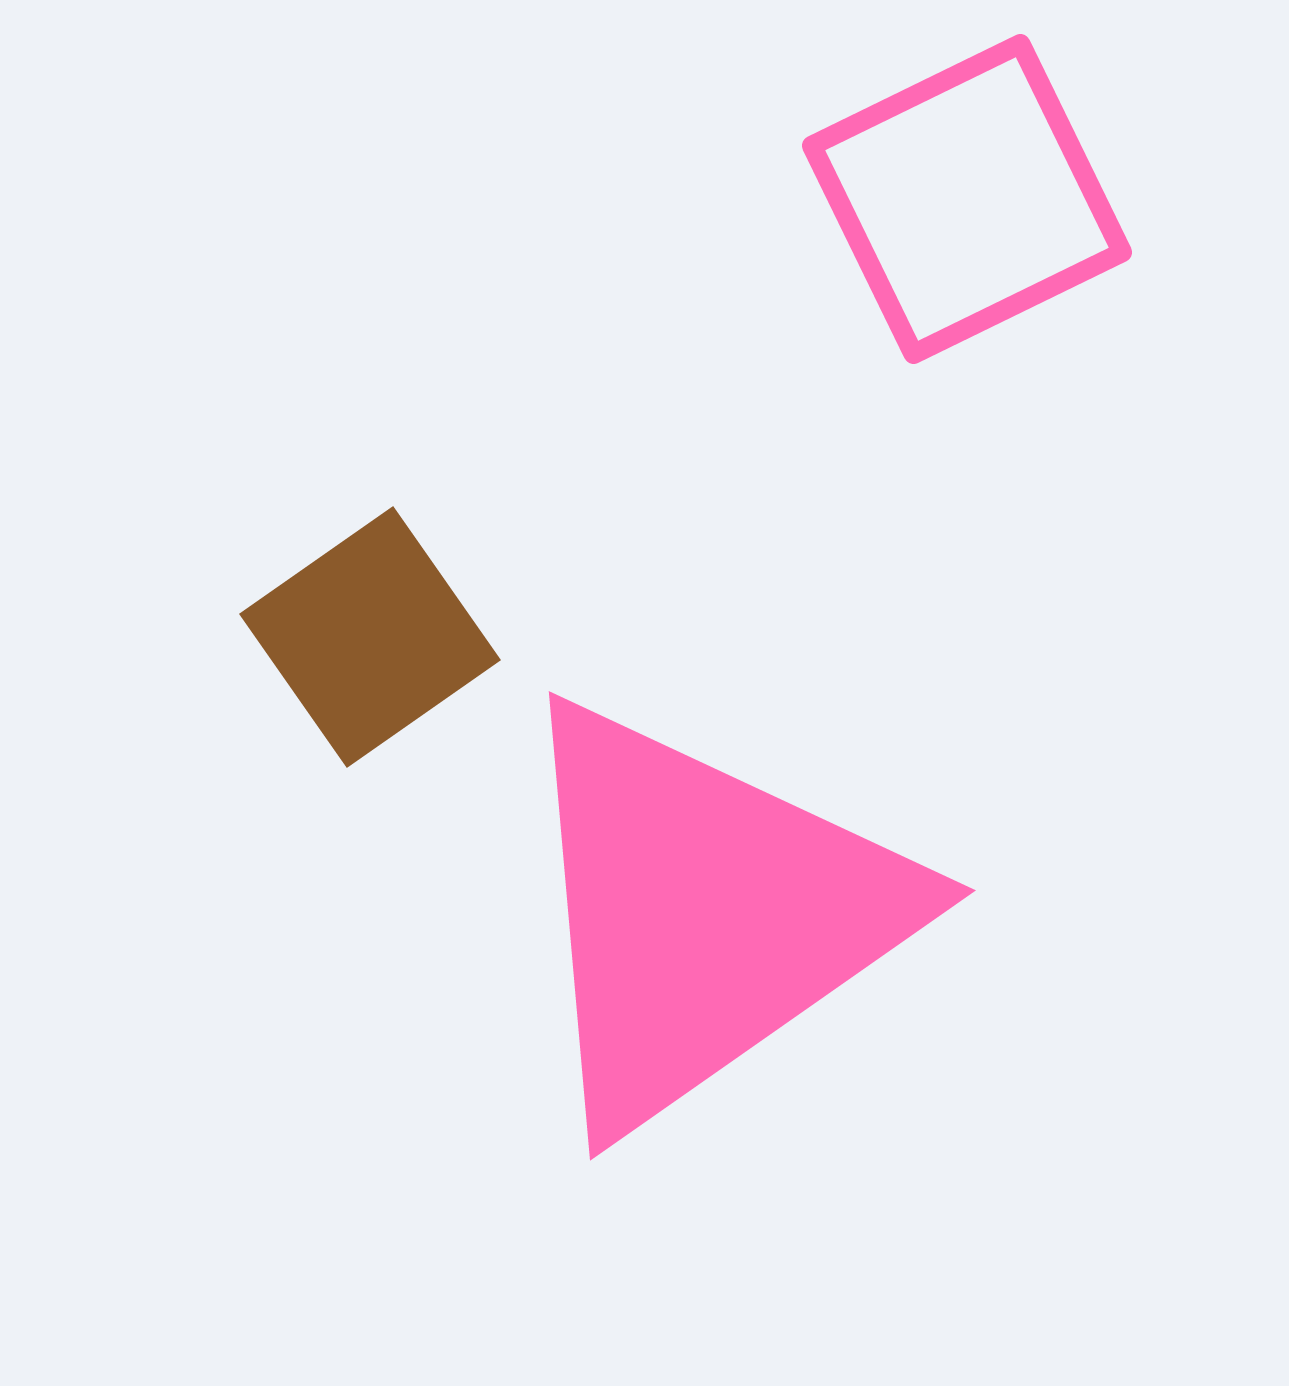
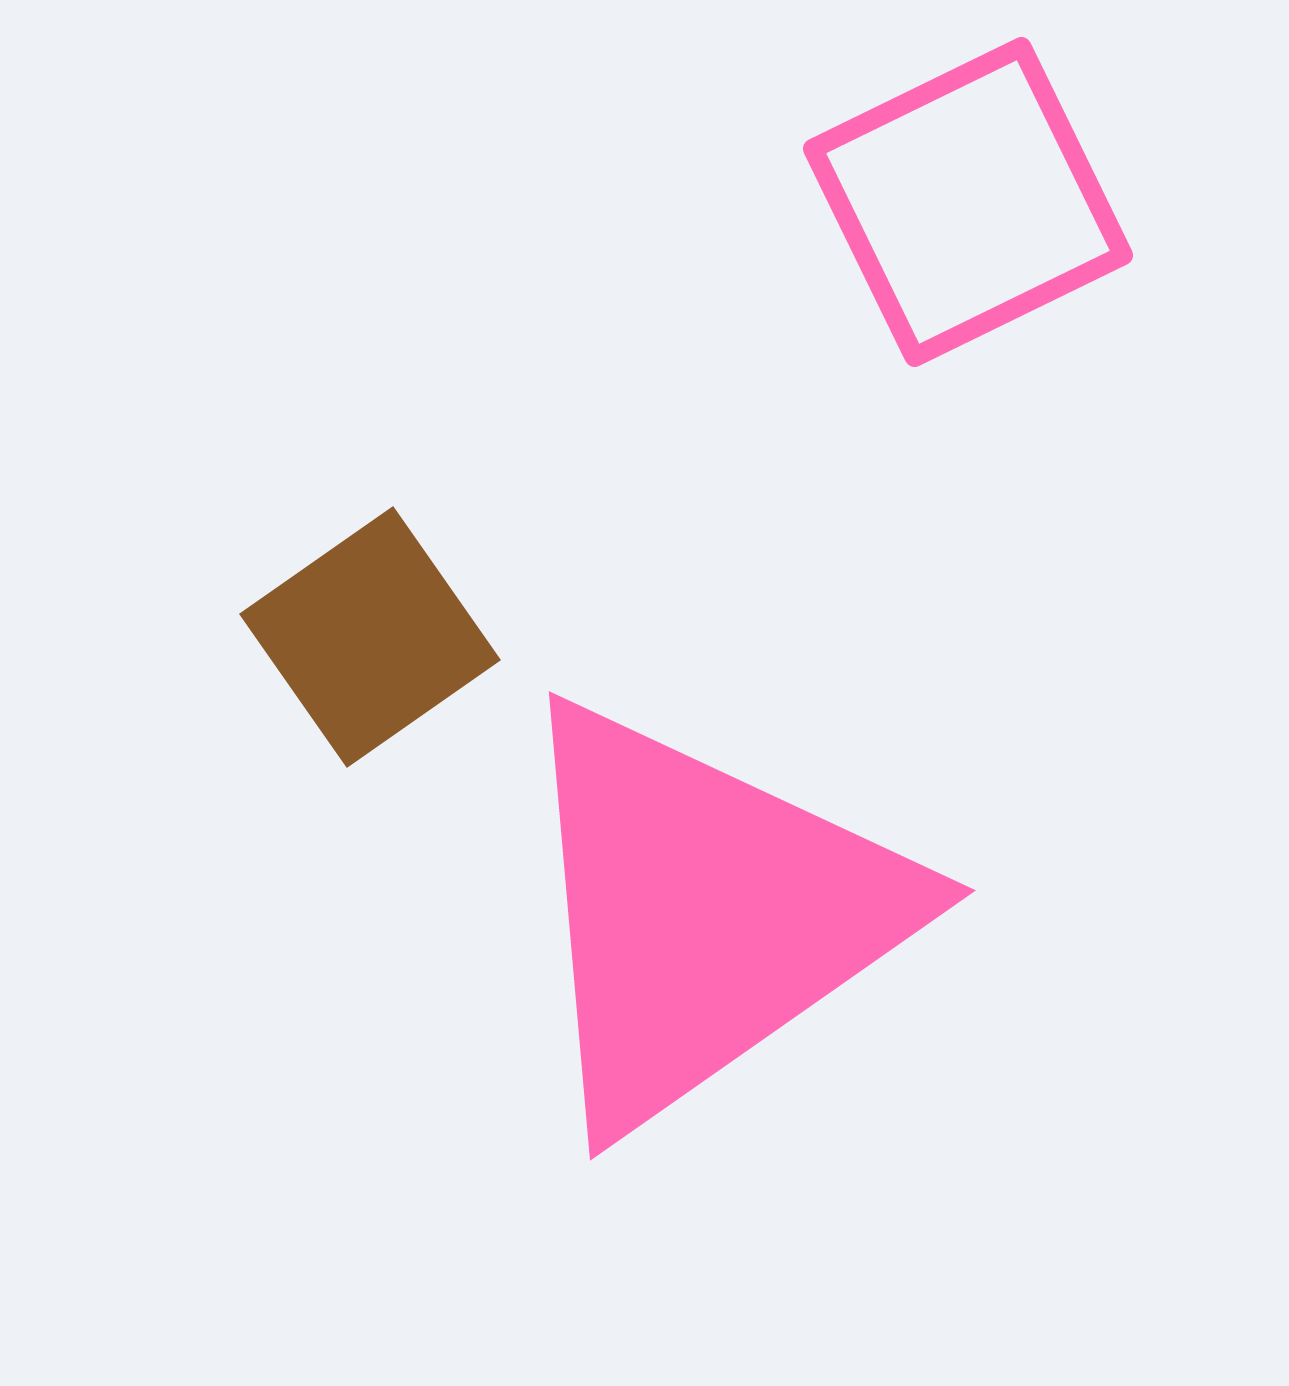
pink square: moved 1 px right, 3 px down
